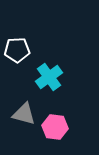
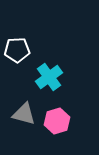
pink hexagon: moved 2 px right, 6 px up; rotated 25 degrees counterclockwise
